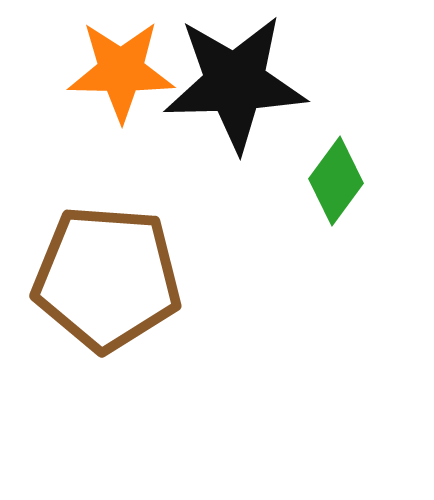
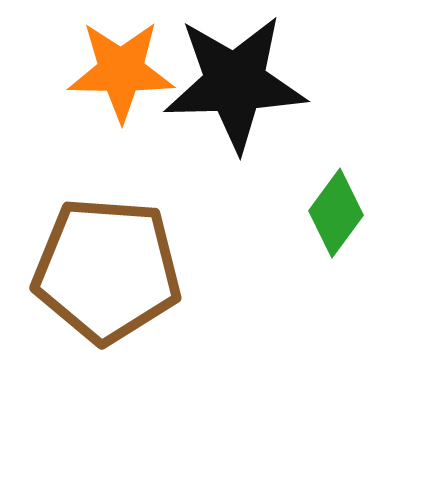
green diamond: moved 32 px down
brown pentagon: moved 8 px up
